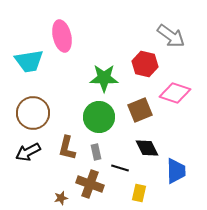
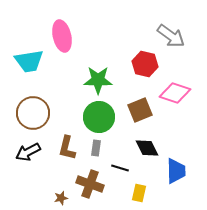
green star: moved 6 px left, 2 px down
gray rectangle: moved 4 px up; rotated 21 degrees clockwise
